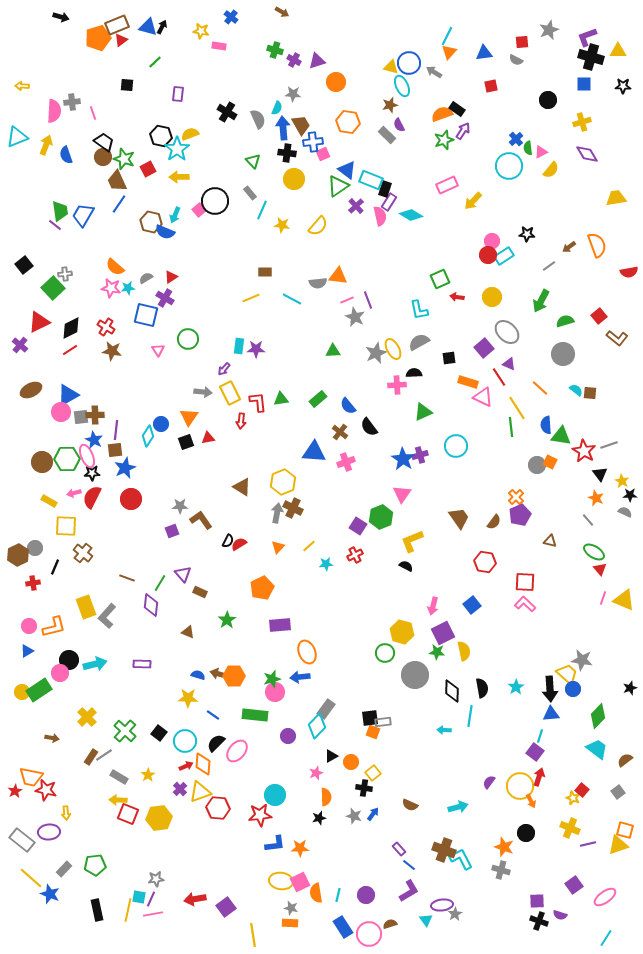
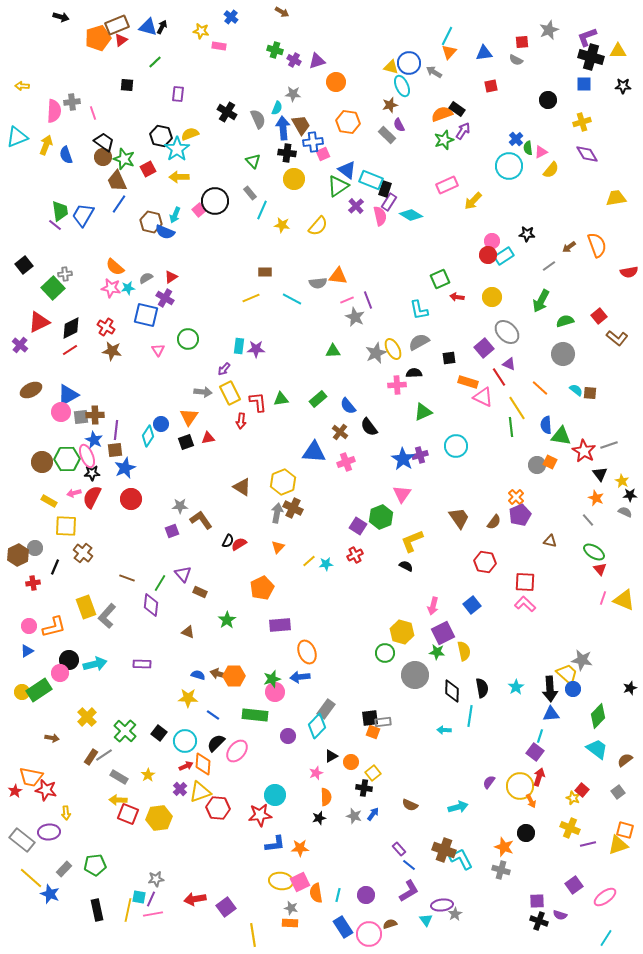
yellow line at (309, 546): moved 15 px down
